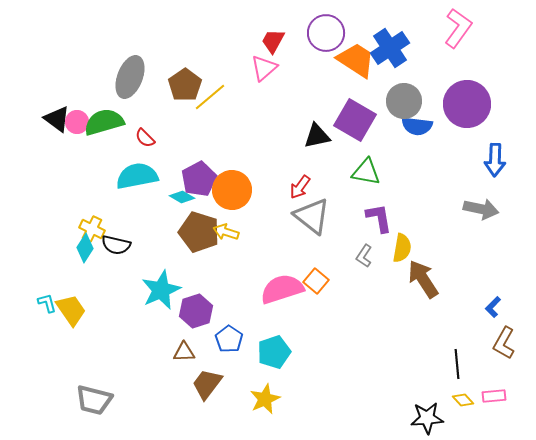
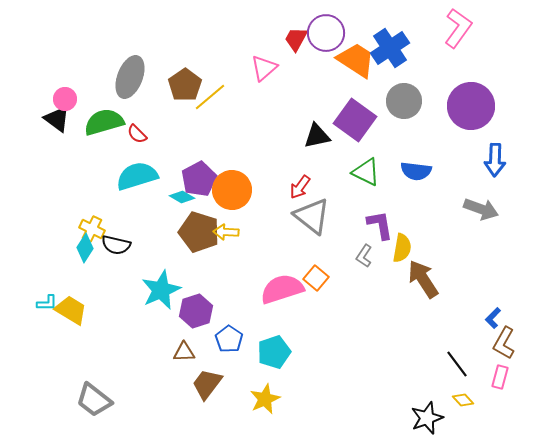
red trapezoid at (273, 41): moved 23 px right, 2 px up
purple circle at (467, 104): moved 4 px right, 2 px down
purple square at (355, 120): rotated 6 degrees clockwise
pink circle at (77, 122): moved 12 px left, 23 px up
blue semicircle at (417, 126): moved 1 px left, 45 px down
red semicircle at (145, 138): moved 8 px left, 4 px up
green triangle at (366, 172): rotated 16 degrees clockwise
cyan semicircle at (137, 176): rotated 6 degrees counterclockwise
gray arrow at (481, 209): rotated 8 degrees clockwise
purple L-shape at (379, 218): moved 1 px right, 7 px down
yellow arrow at (226, 232): rotated 15 degrees counterclockwise
orange square at (316, 281): moved 3 px up
cyan L-shape at (47, 303): rotated 105 degrees clockwise
blue L-shape at (493, 307): moved 11 px down
yellow trapezoid at (71, 310): rotated 24 degrees counterclockwise
black line at (457, 364): rotated 32 degrees counterclockwise
pink rectangle at (494, 396): moved 6 px right, 19 px up; rotated 70 degrees counterclockwise
gray trapezoid at (94, 400): rotated 24 degrees clockwise
black star at (427, 418): rotated 16 degrees counterclockwise
